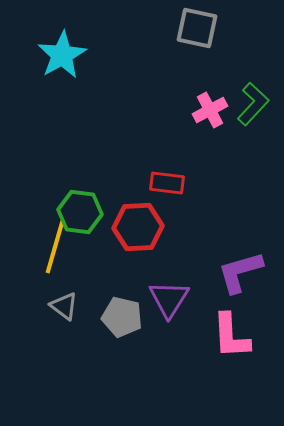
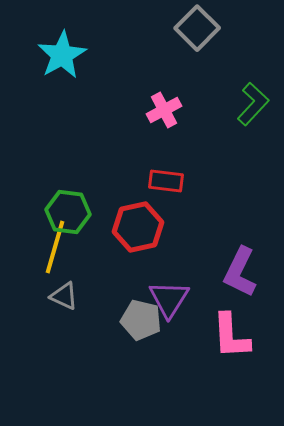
gray square: rotated 33 degrees clockwise
pink cross: moved 46 px left
red rectangle: moved 1 px left, 2 px up
green hexagon: moved 12 px left
red hexagon: rotated 9 degrees counterclockwise
purple L-shape: rotated 48 degrees counterclockwise
gray triangle: moved 10 px up; rotated 12 degrees counterclockwise
gray pentagon: moved 19 px right, 3 px down
